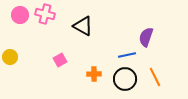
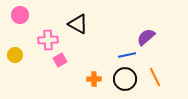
pink cross: moved 3 px right, 26 px down; rotated 18 degrees counterclockwise
black triangle: moved 5 px left, 2 px up
purple semicircle: rotated 30 degrees clockwise
yellow circle: moved 5 px right, 2 px up
orange cross: moved 5 px down
